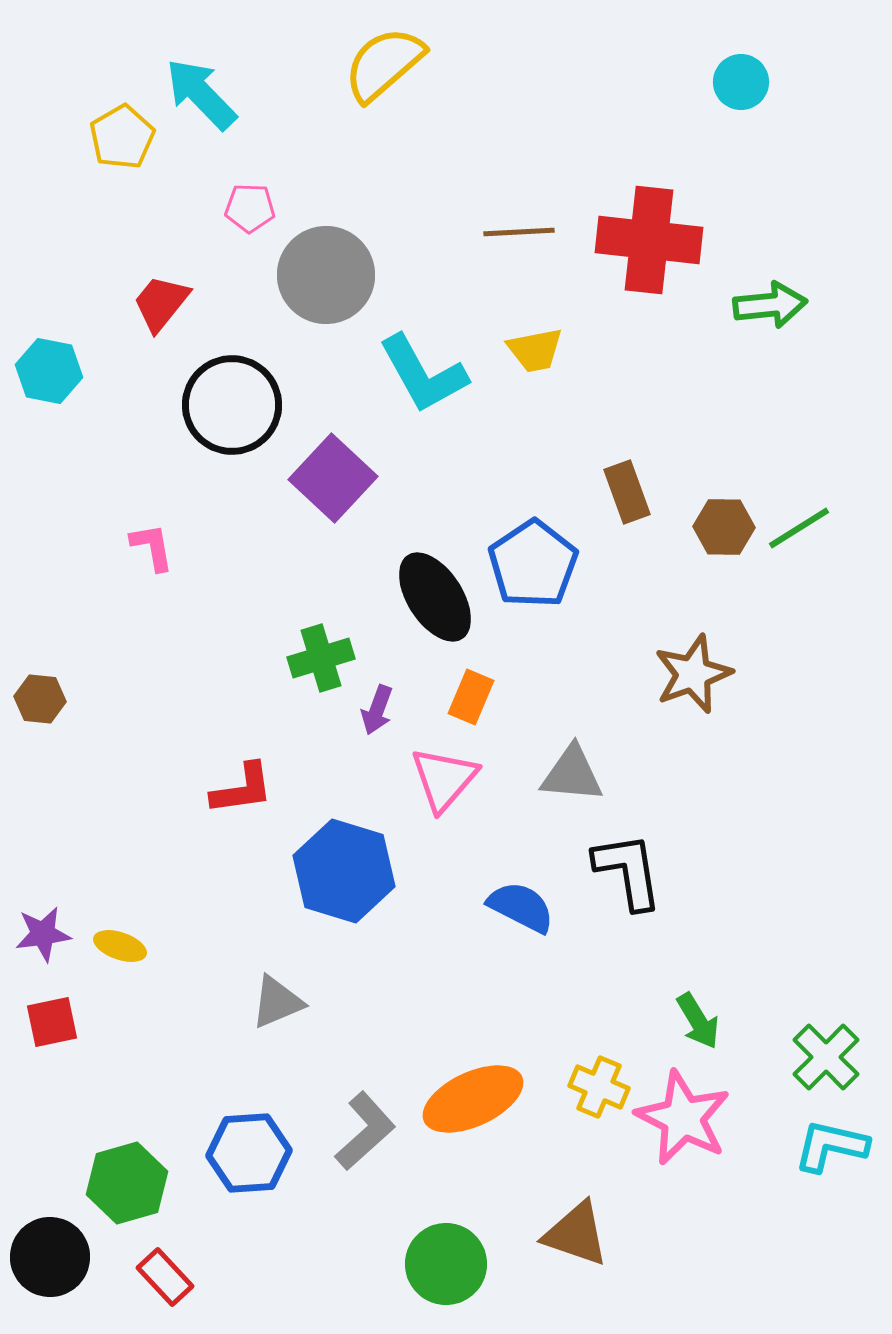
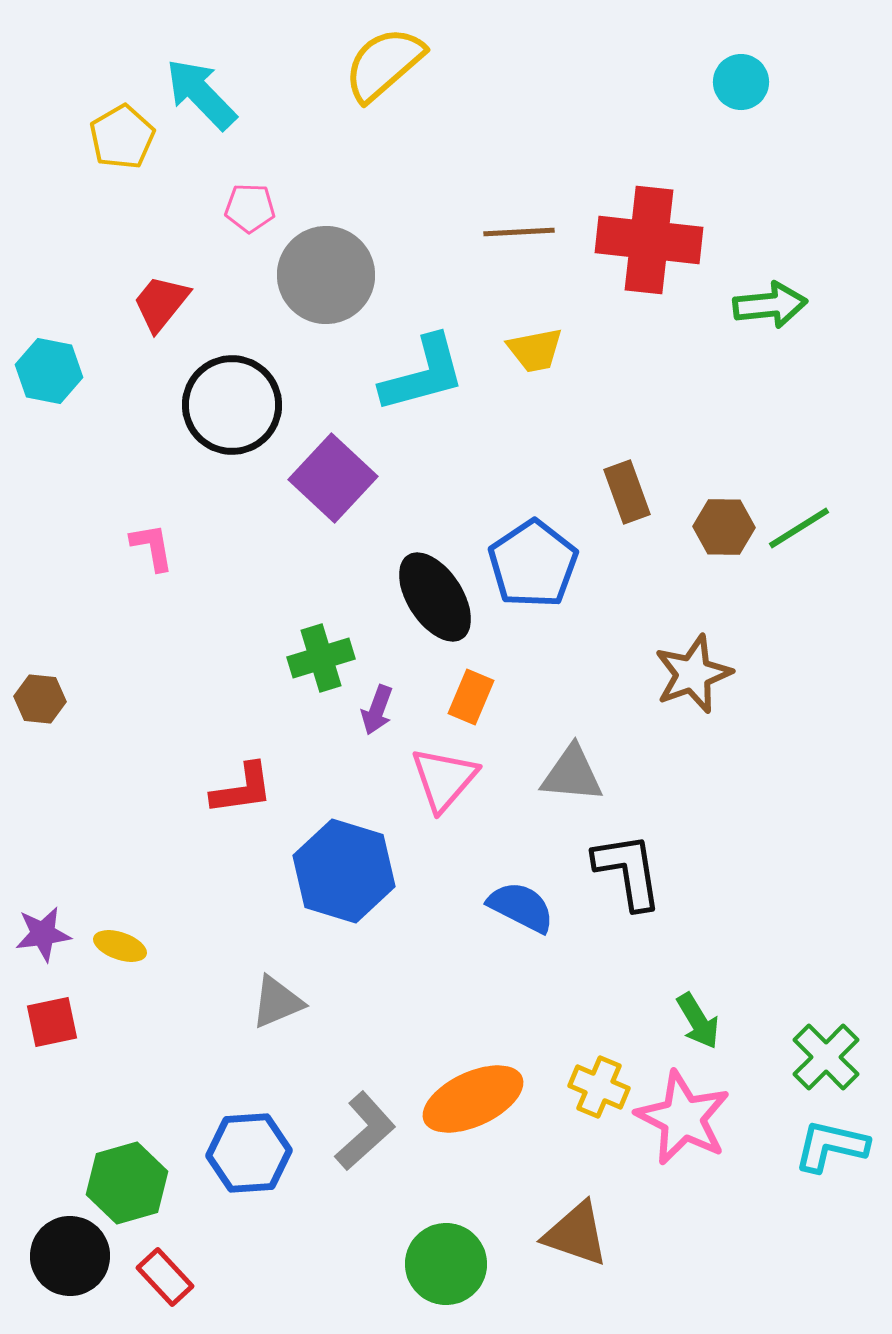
cyan L-shape at (423, 374): rotated 76 degrees counterclockwise
black circle at (50, 1257): moved 20 px right, 1 px up
